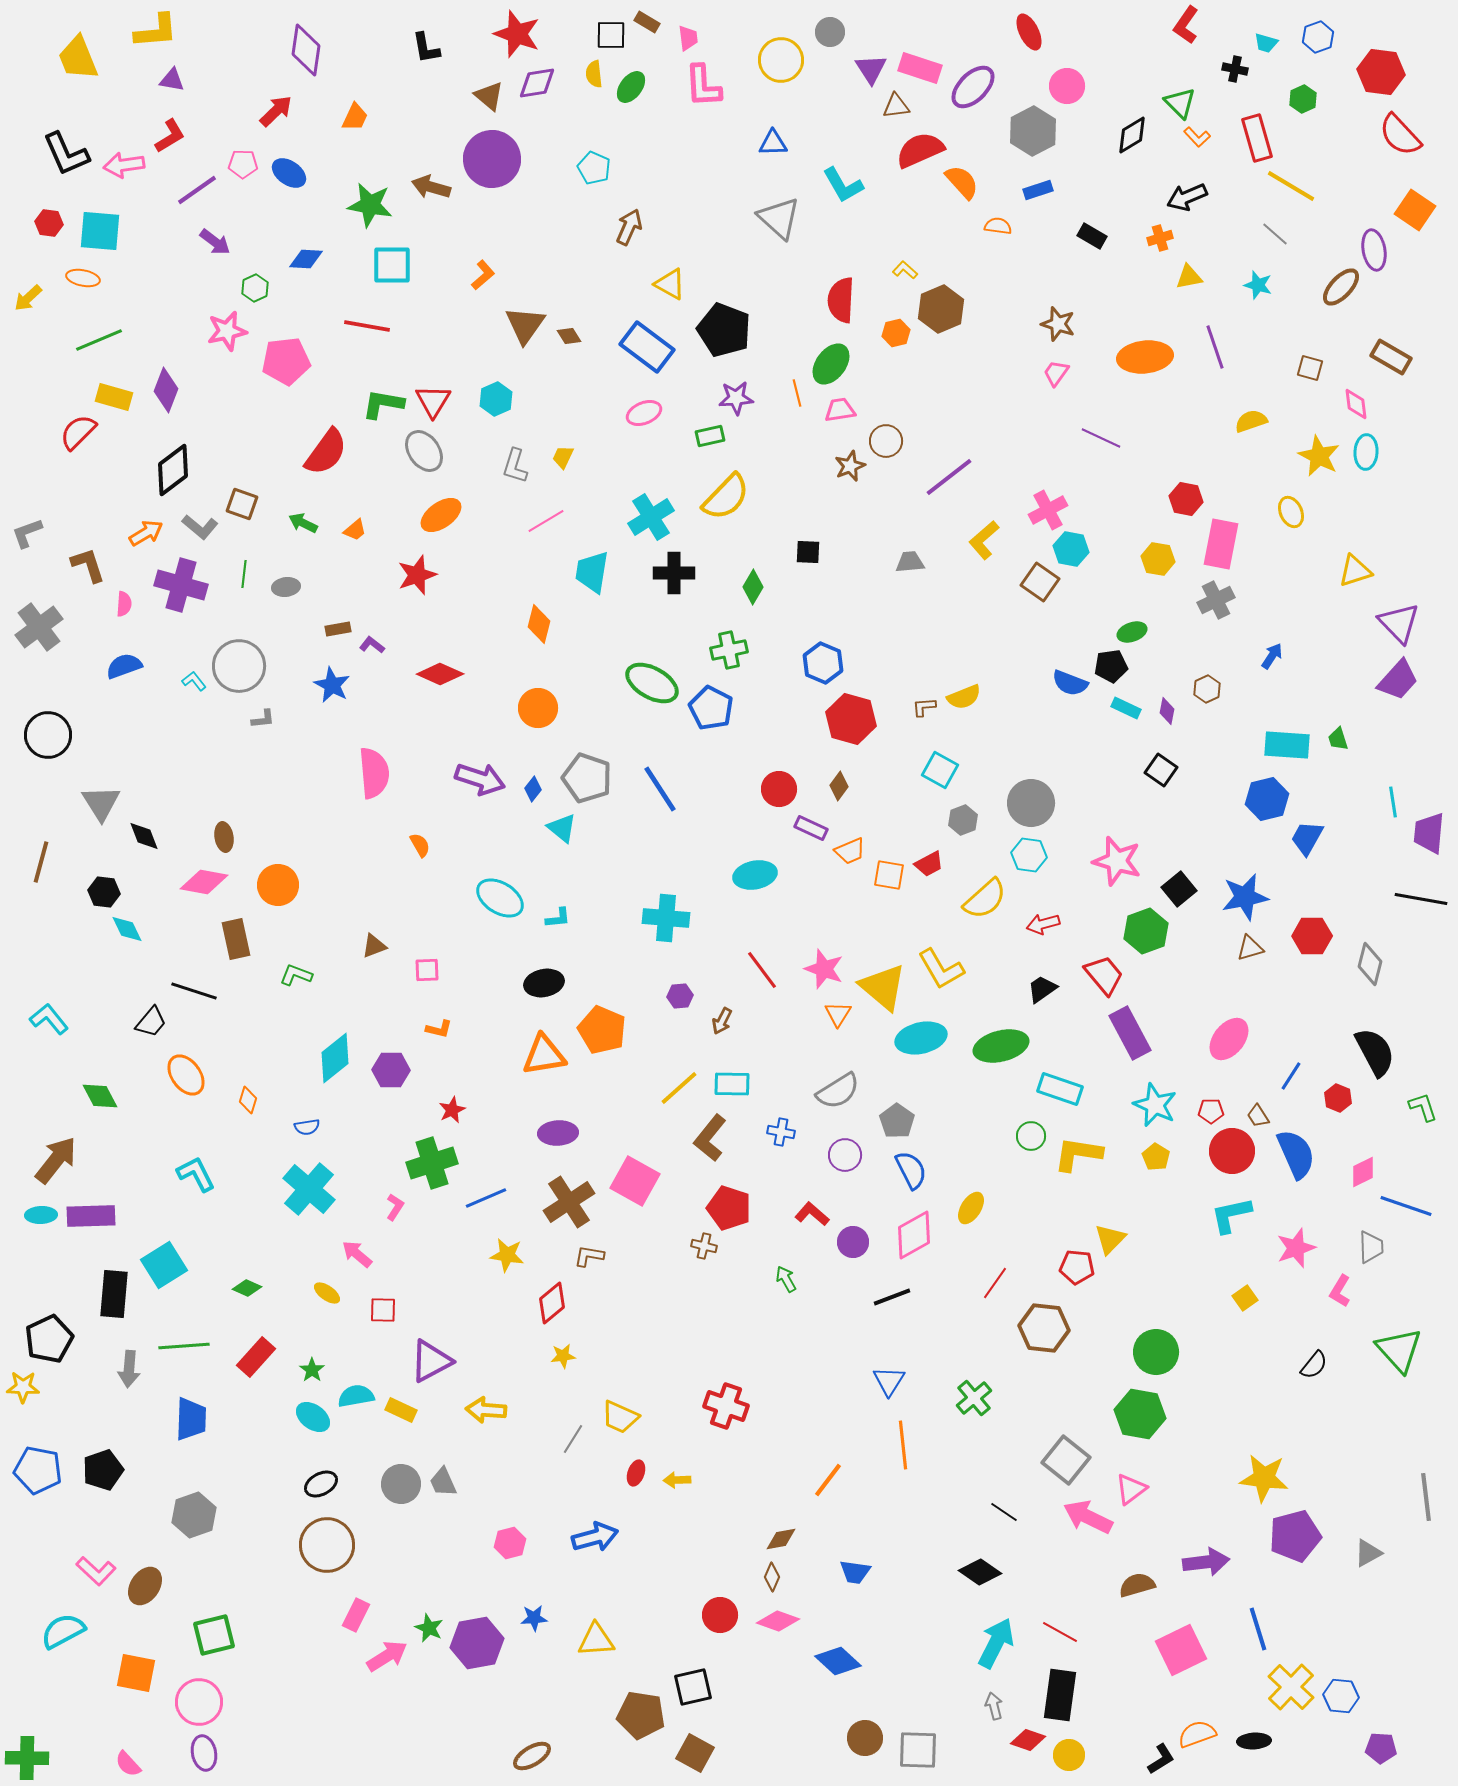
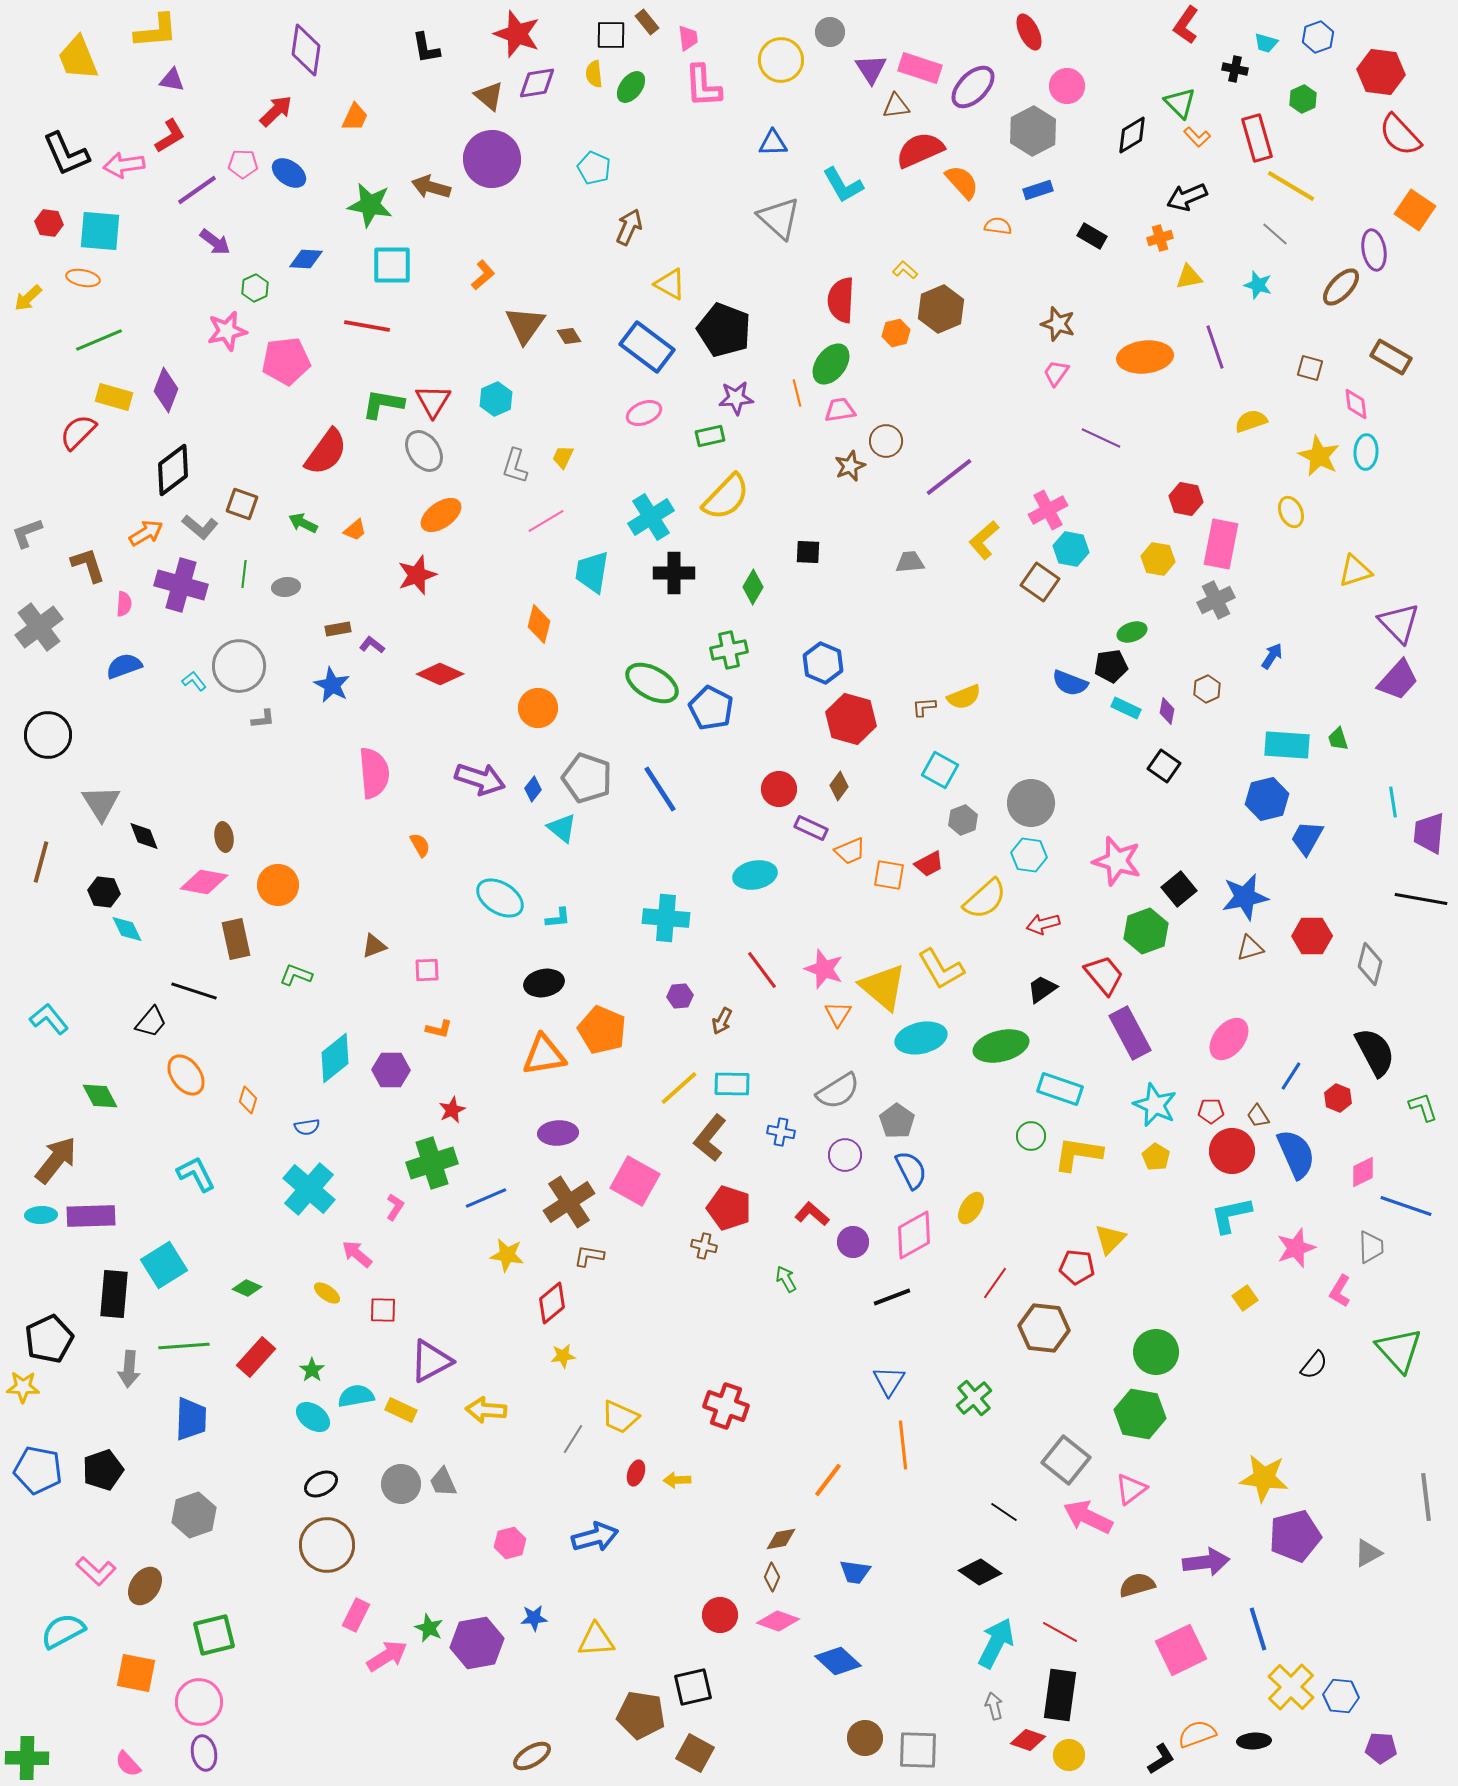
brown rectangle at (647, 22): rotated 20 degrees clockwise
black square at (1161, 770): moved 3 px right, 4 px up
